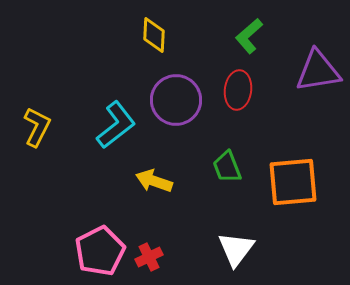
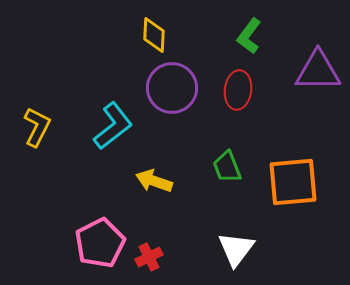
green L-shape: rotated 12 degrees counterclockwise
purple triangle: rotated 9 degrees clockwise
purple circle: moved 4 px left, 12 px up
cyan L-shape: moved 3 px left, 1 px down
pink pentagon: moved 8 px up
